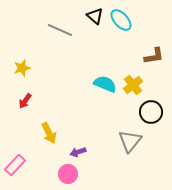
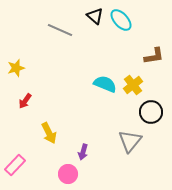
yellow star: moved 6 px left
purple arrow: moved 5 px right; rotated 56 degrees counterclockwise
